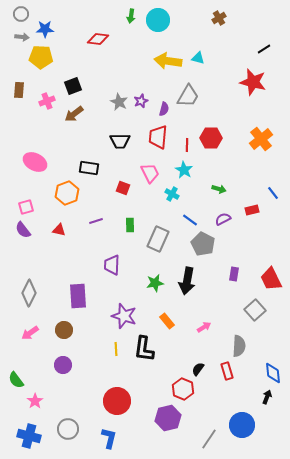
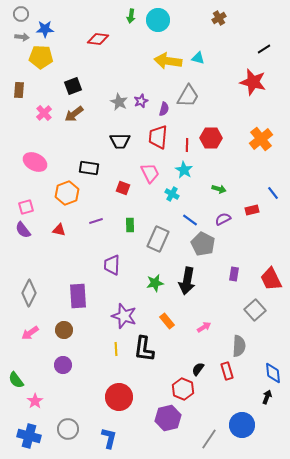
pink cross at (47, 101): moved 3 px left, 12 px down; rotated 21 degrees counterclockwise
red circle at (117, 401): moved 2 px right, 4 px up
